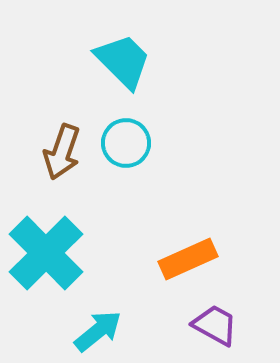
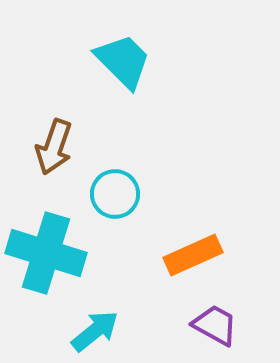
cyan circle: moved 11 px left, 51 px down
brown arrow: moved 8 px left, 5 px up
cyan cross: rotated 28 degrees counterclockwise
orange rectangle: moved 5 px right, 4 px up
cyan arrow: moved 3 px left
